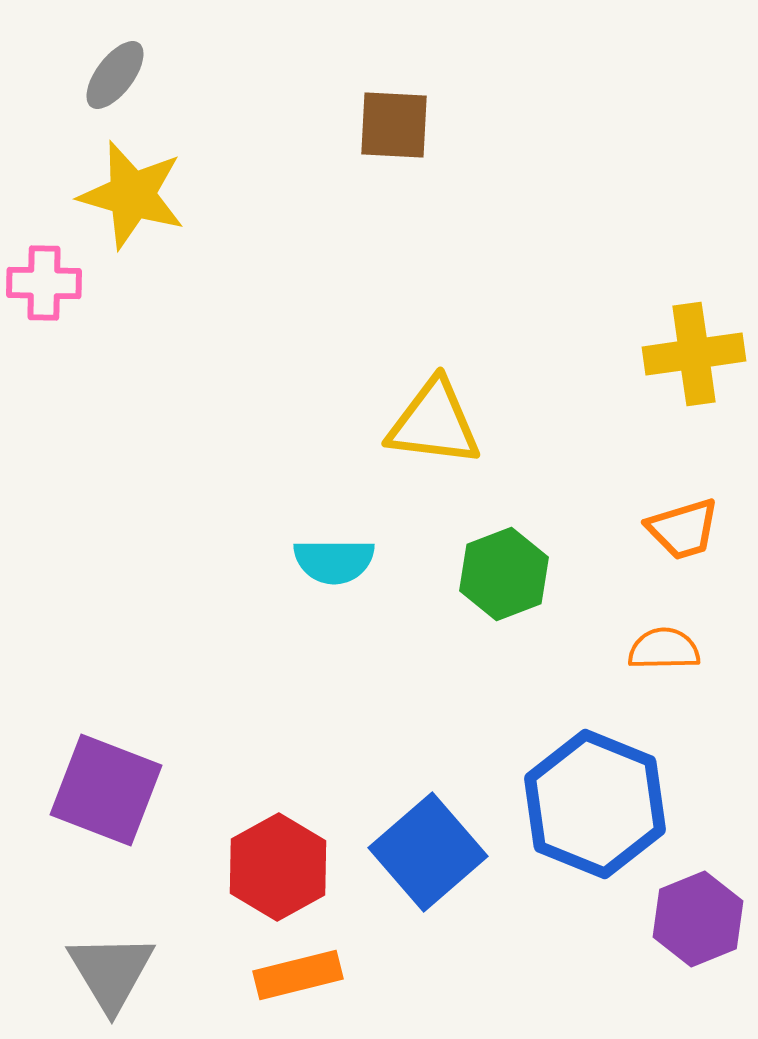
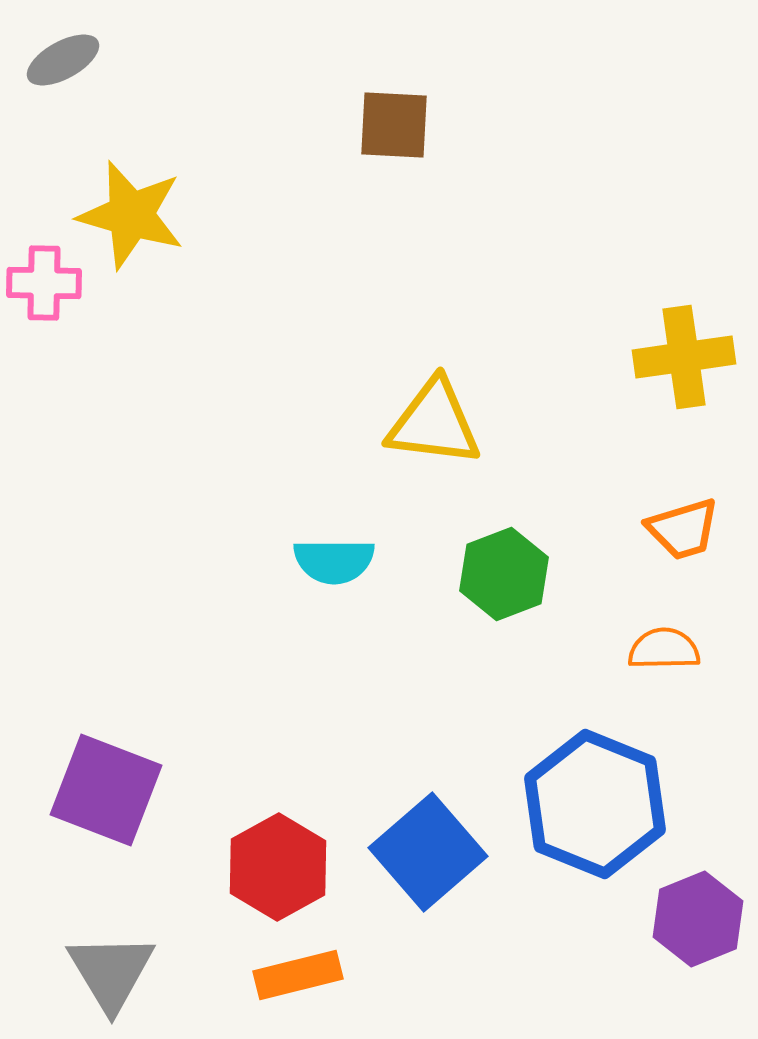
gray ellipse: moved 52 px left, 15 px up; rotated 24 degrees clockwise
yellow star: moved 1 px left, 20 px down
yellow cross: moved 10 px left, 3 px down
